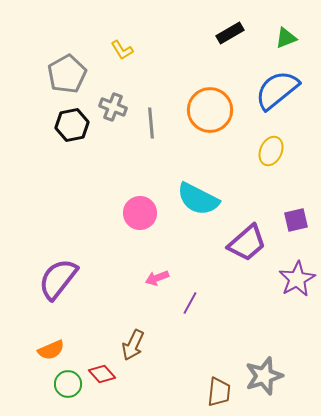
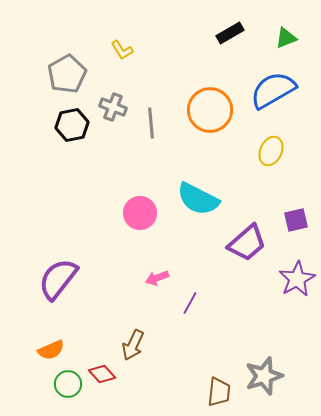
blue semicircle: moved 4 px left; rotated 9 degrees clockwise
